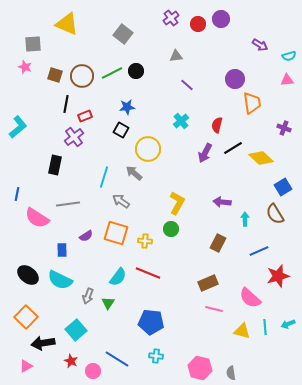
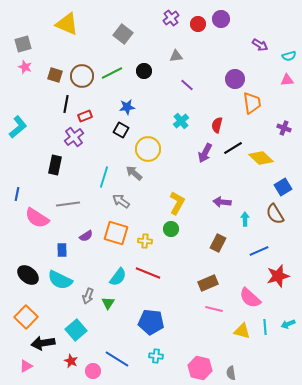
gray square at (33, 44): moved 10 px left; rotated 12 degrees counterclockwise
black circle at (136, 71): moved 8 px right
